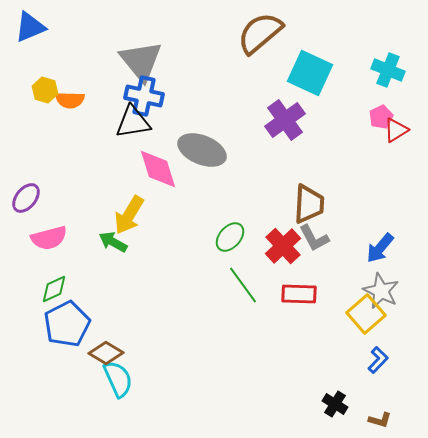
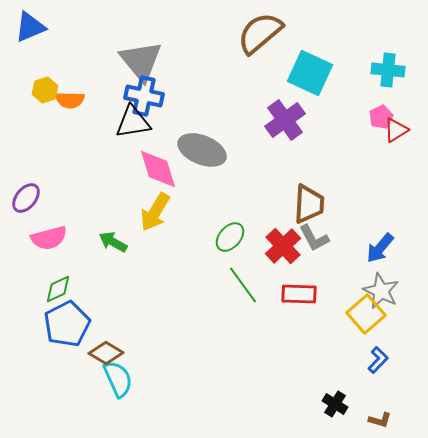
cyan cross: rotated 16 degrees counterclockwise
yellow hexagon: rotated 25 degrees clockwise
yellow arrow: moved 26 px right, 3 px up
green diamond: moved 4 px right
